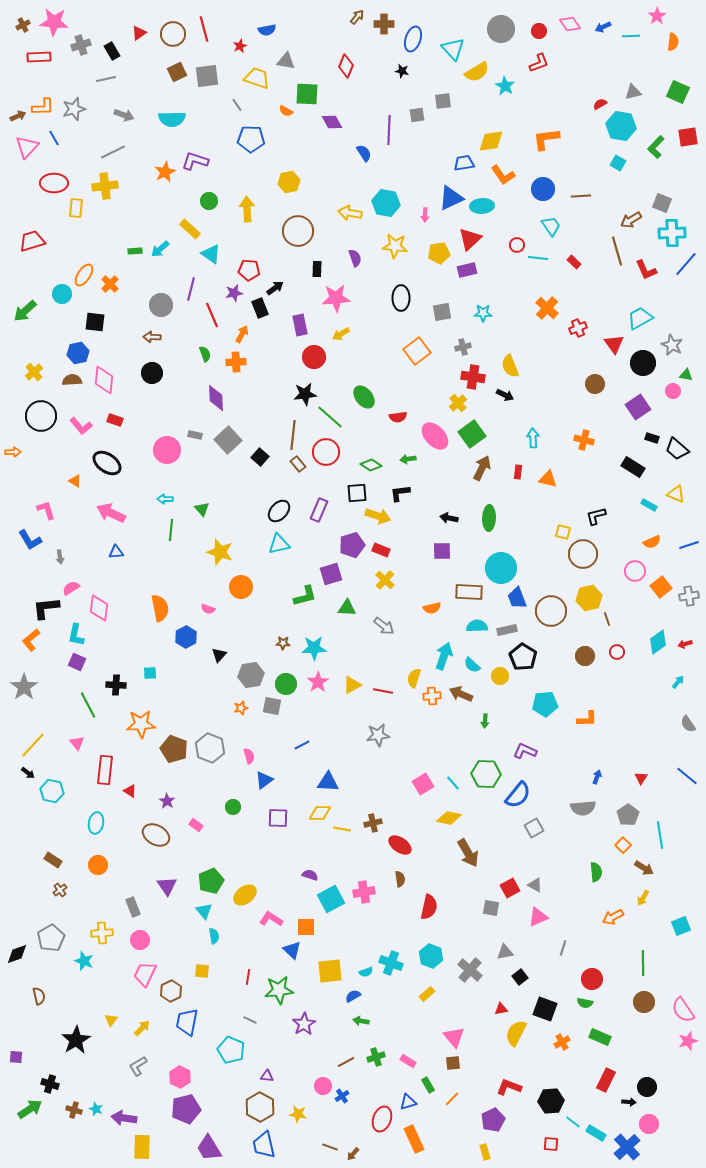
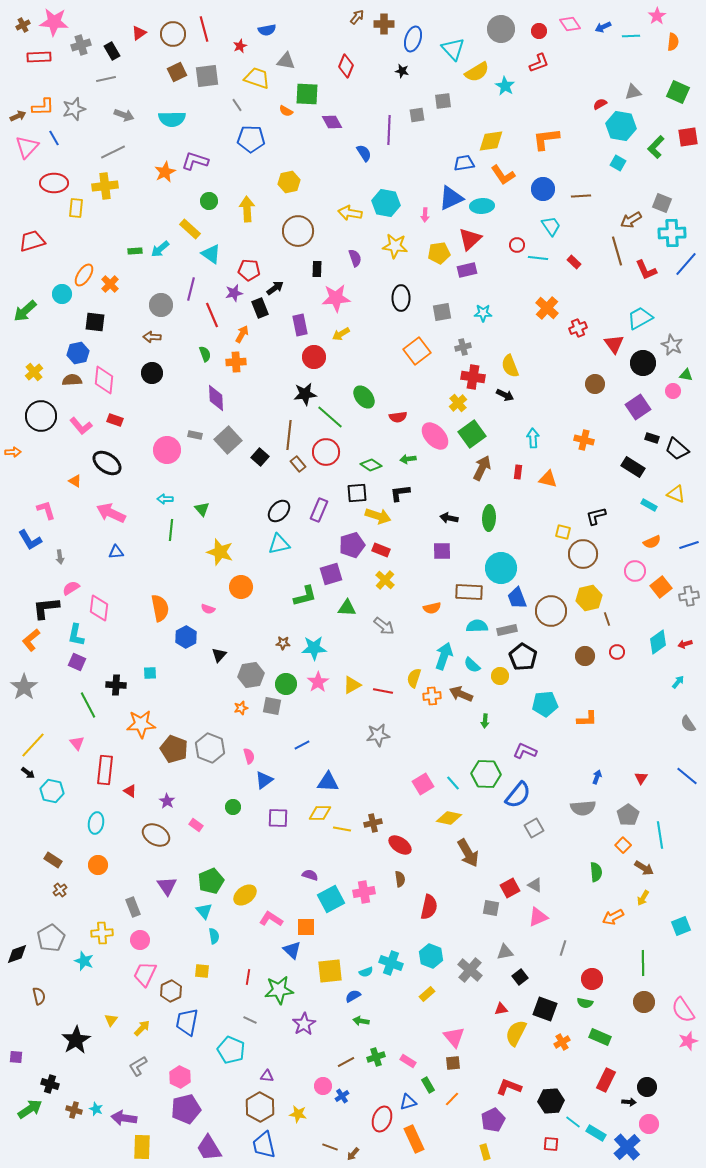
brown line at (293, 435): moved 4 px left
